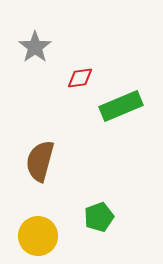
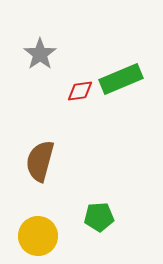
gray star: moved 5 px right, 7 px down
red diamond: moved 13 px down
green rectangle: moved 27 px up
green pentagon: rotated 16 degrees clockwise
